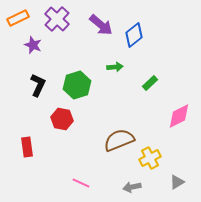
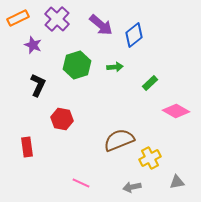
green hexagon: moved 20 px up
pink diamond: moved 3 px left, 5 px up; rotated 56 degrees clockwise
gray triangle: rotated 21 degrees clockwise
